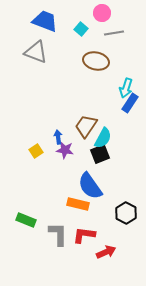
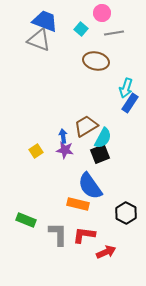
gray triangle: moved 3 px right, 12 px up
brown trapezoid: rotated 25 degrees clockwise
blue arrow: moved 5 px right, 1 px up
